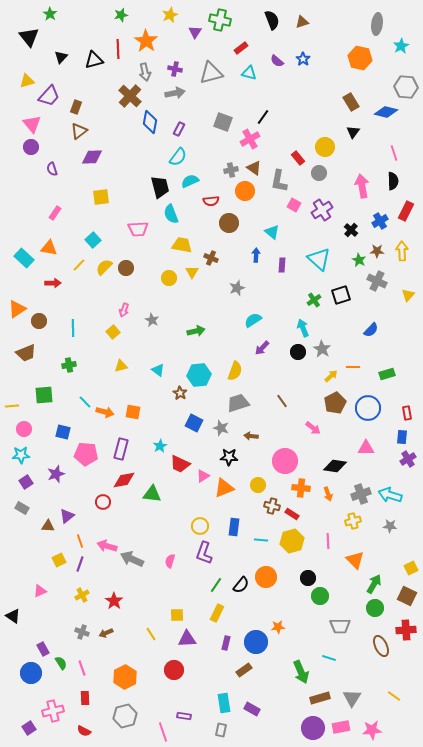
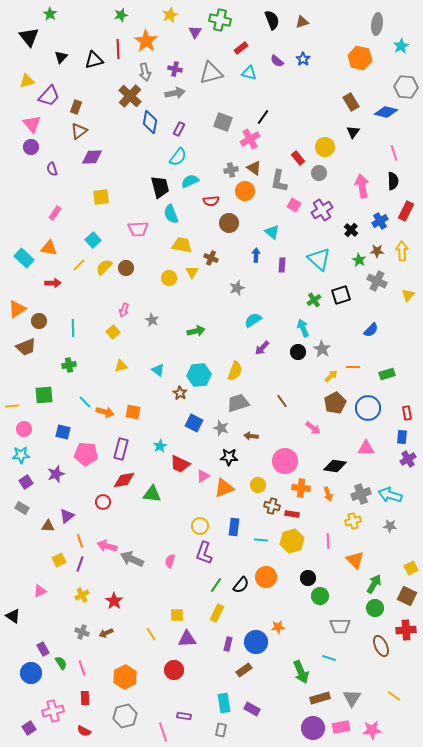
brown trapezoid at (26, 353): moved 6 px up
red rectangle at (292, 514): rotated 24 degrees counterclockwise
purple rectangle at (226, 643): moved 2 px right, 1 px down
